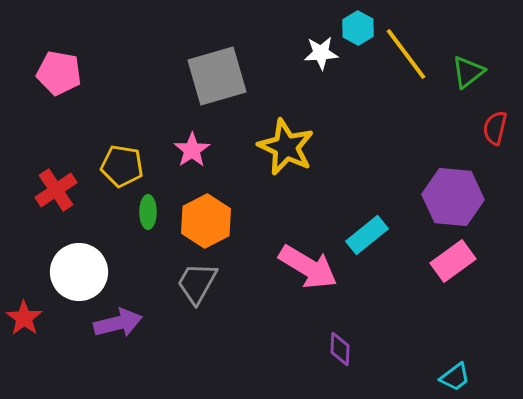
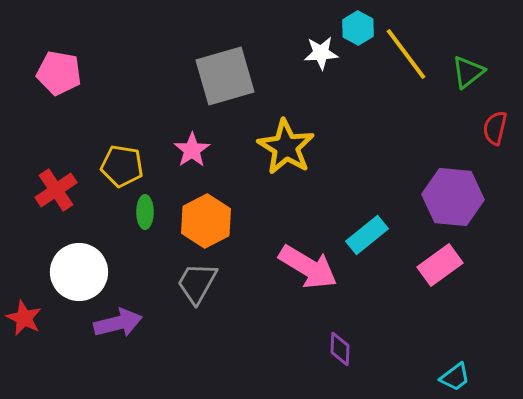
gray square: moved 8 px right
yellow star: rotated 6 degrees clockwise
green ellipse: moved 3 px left
pink rectangle: moved 13 px left, 4 px down
red star: rotated 9 degrees counterclockwise
